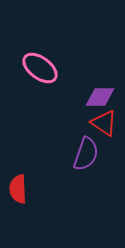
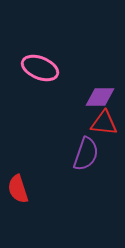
pink ellipse: rotated 15 degrees counterclockwise
red triangle: rotated 28 degrees counterclockwise
red semicircle: rotated 16 degrees counterclockwise
